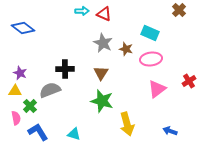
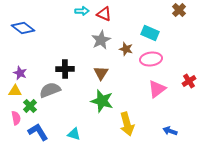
gray star: moved 2 px left, 3 px up; rotated 18 degrees clockwise
